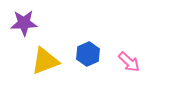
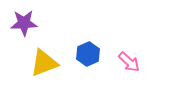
yellow triangle: moved 1 px left, 2 px down
